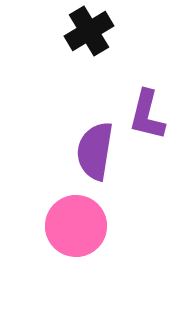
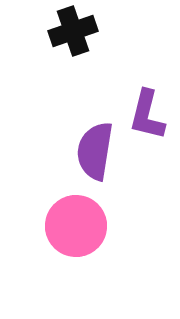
black cross: moved 16 px left; rotated 12 degrees clockwise
